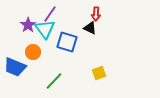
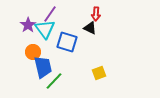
blue trapezoid: moved 28 px right; rotated 125 degrees counterclockwise
